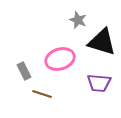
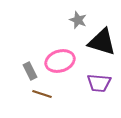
pink ellipse: moved 2 px down
gray rectangle: moved 6 px right
